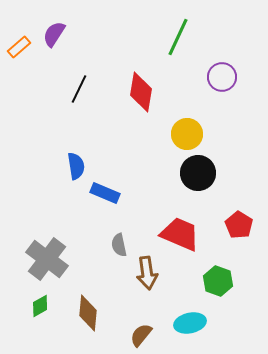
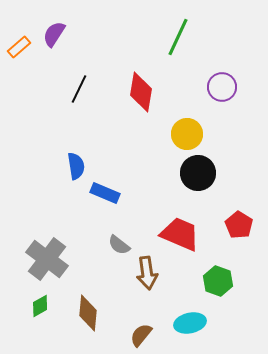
purple circle: moved 10 px down
gray semicircle: rotated 40 degrees counterclockwise
